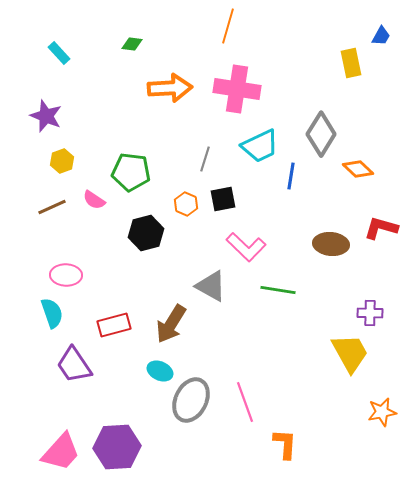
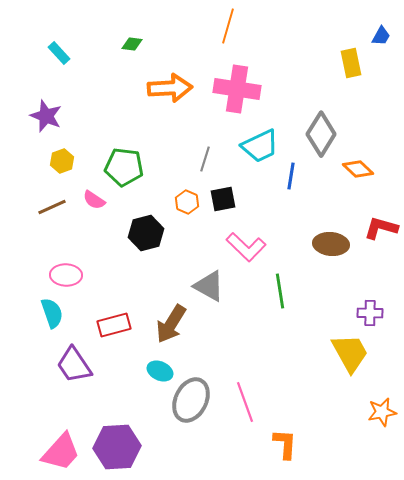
green pentagon: moved 7 px left, 5 px up
orange hexagon: moved 1 px right, 2 px up
gray triangle: moved 2 px left
green line: moved 2 px right, 1 px down; rotated 72 degrees clockwise
